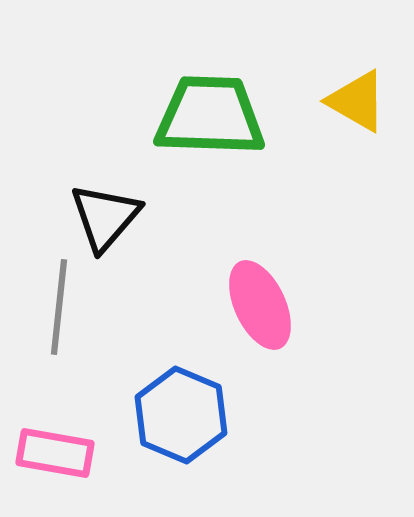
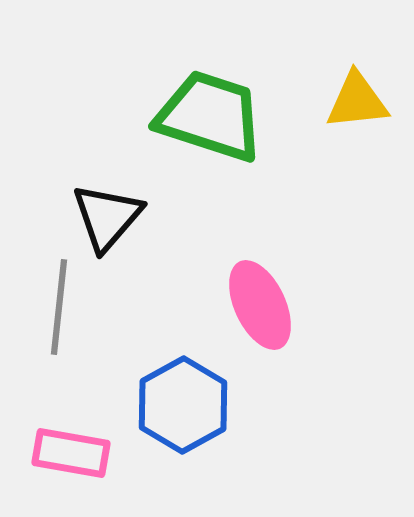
yellow triangle: rotated 36 degrees counterclockwise
green trapezoid: rotated 16 degrees clockwise
black triangle: moved 2 px right
blue hexagon: moved 2 px right, 10 px up; rotated 8 degrees clockwise
pink rectangle: moved 16 px right
